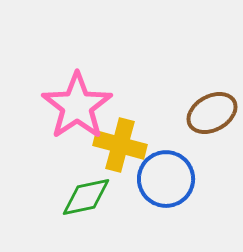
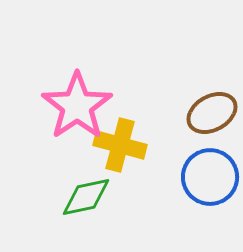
blue circle: moved 44 px right, 2 px up
